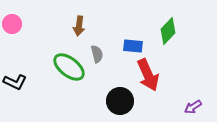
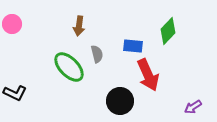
green ellipse: rotated 8 degrees clockwise
black L-shape: moved 11 px down
